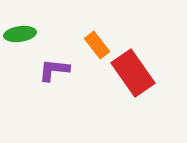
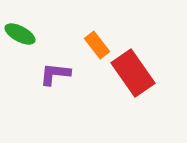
green ellipse: rotated 36 degrees clockwise
purple L-shape: moved 1 px right, 4 px down
